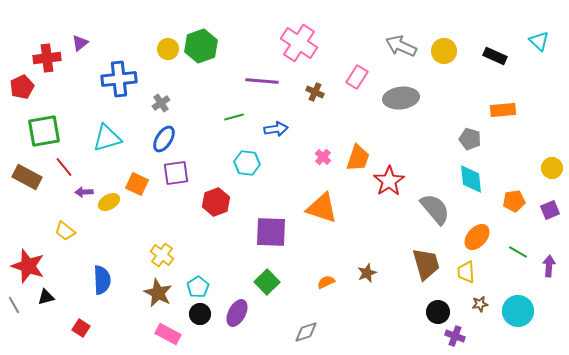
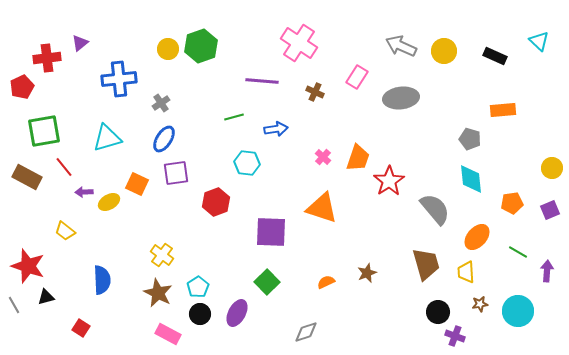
orange pentagon at (514, 201): moved 2 px left, 2 px down
purple arrow at (549, 266): moved 2 px left, 5 px down
